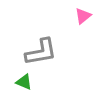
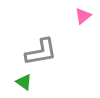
green triangle: rotated 12 degrees clockwise
